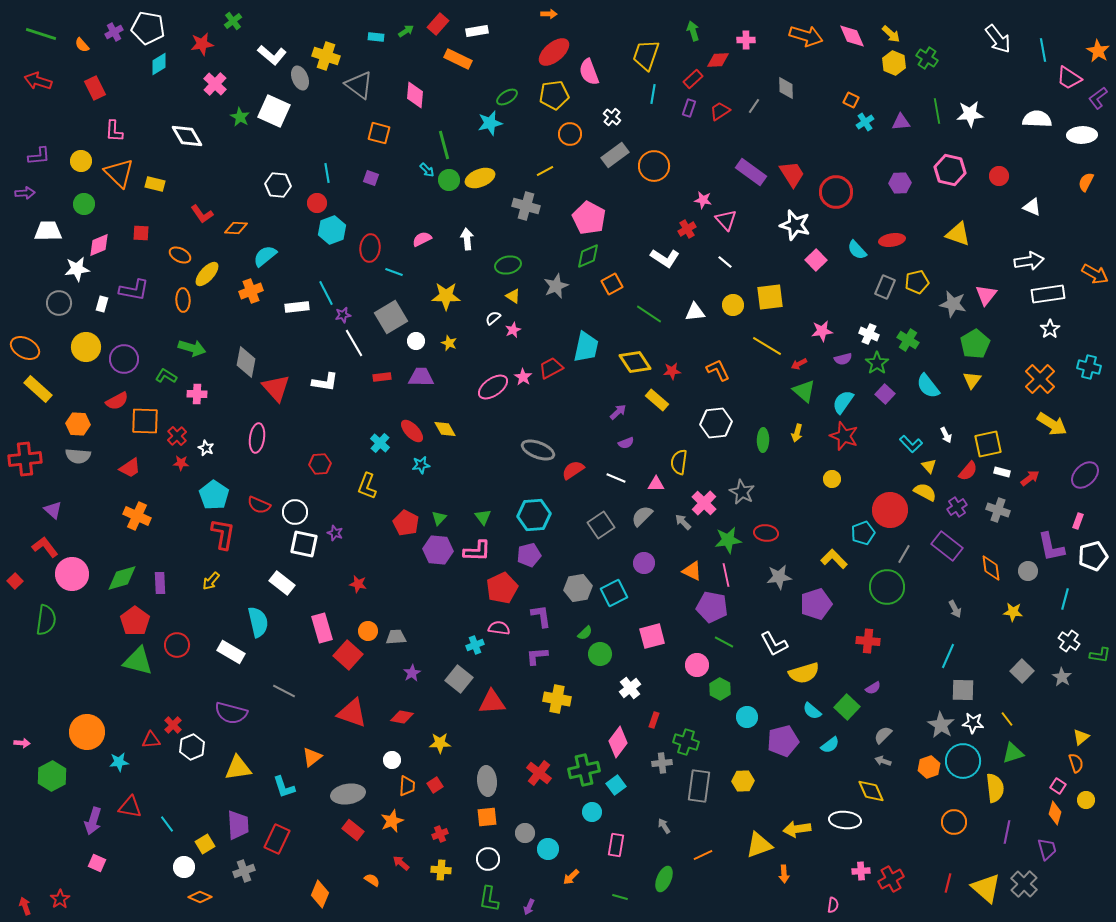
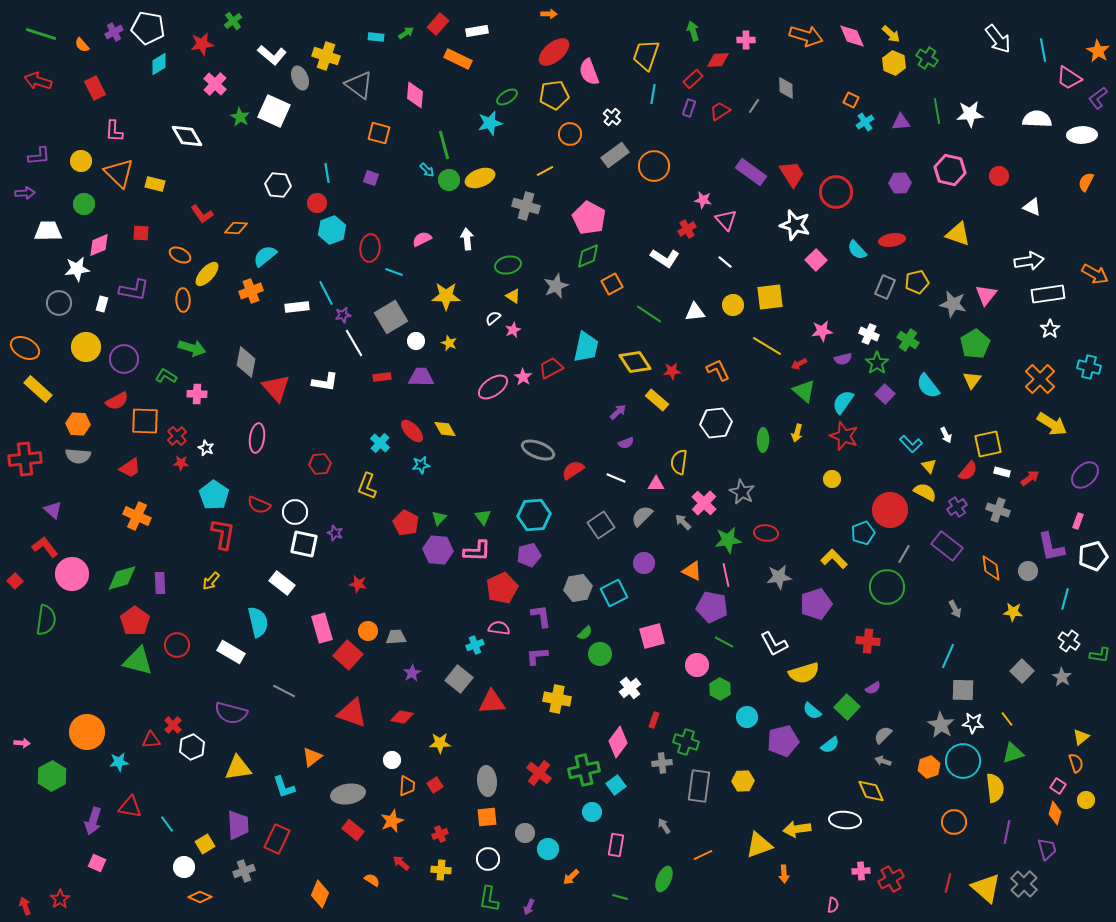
green arrow at (406, 31): moved 2 px down
